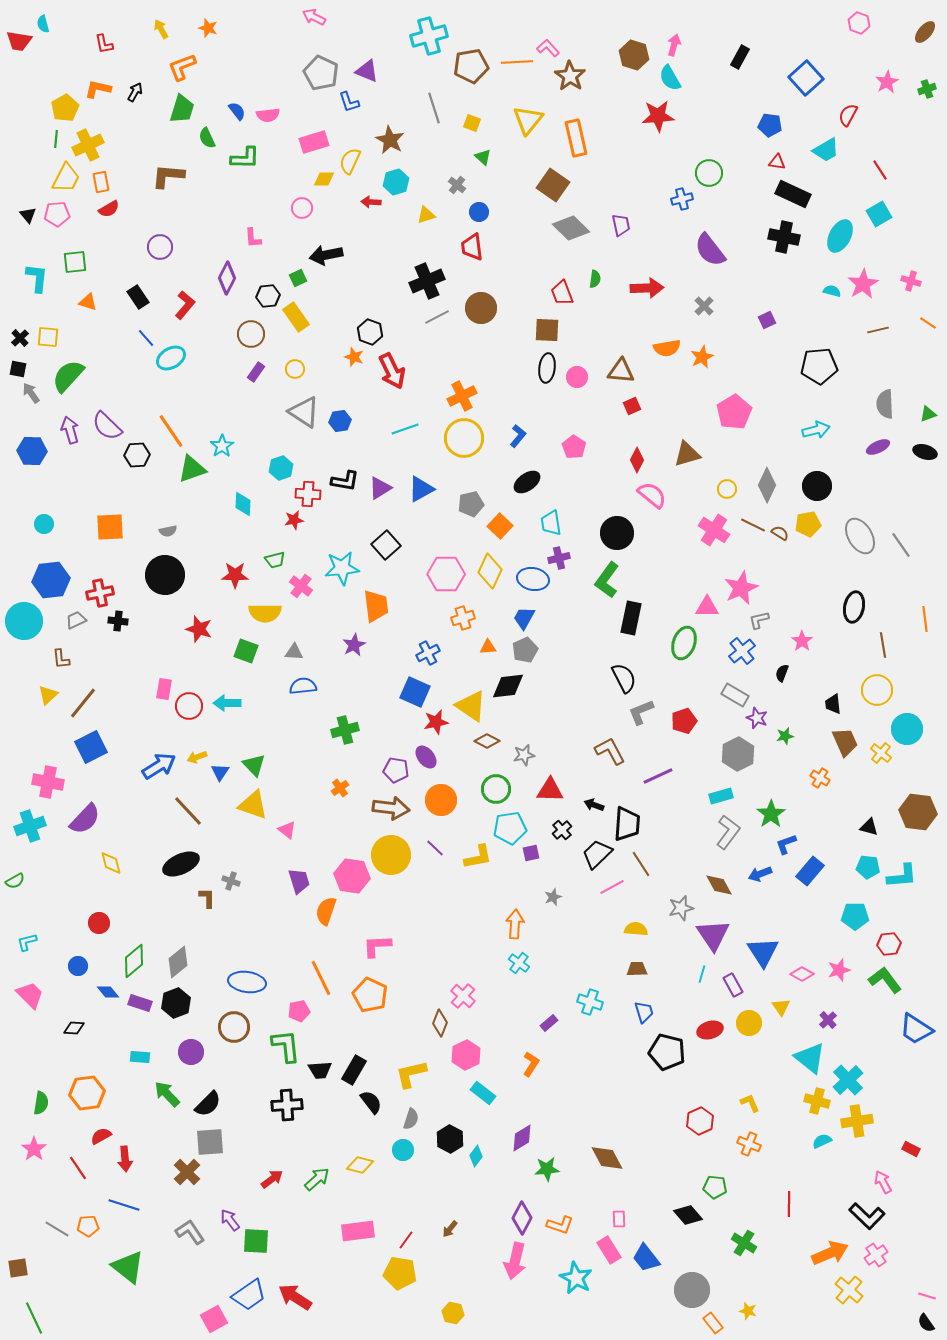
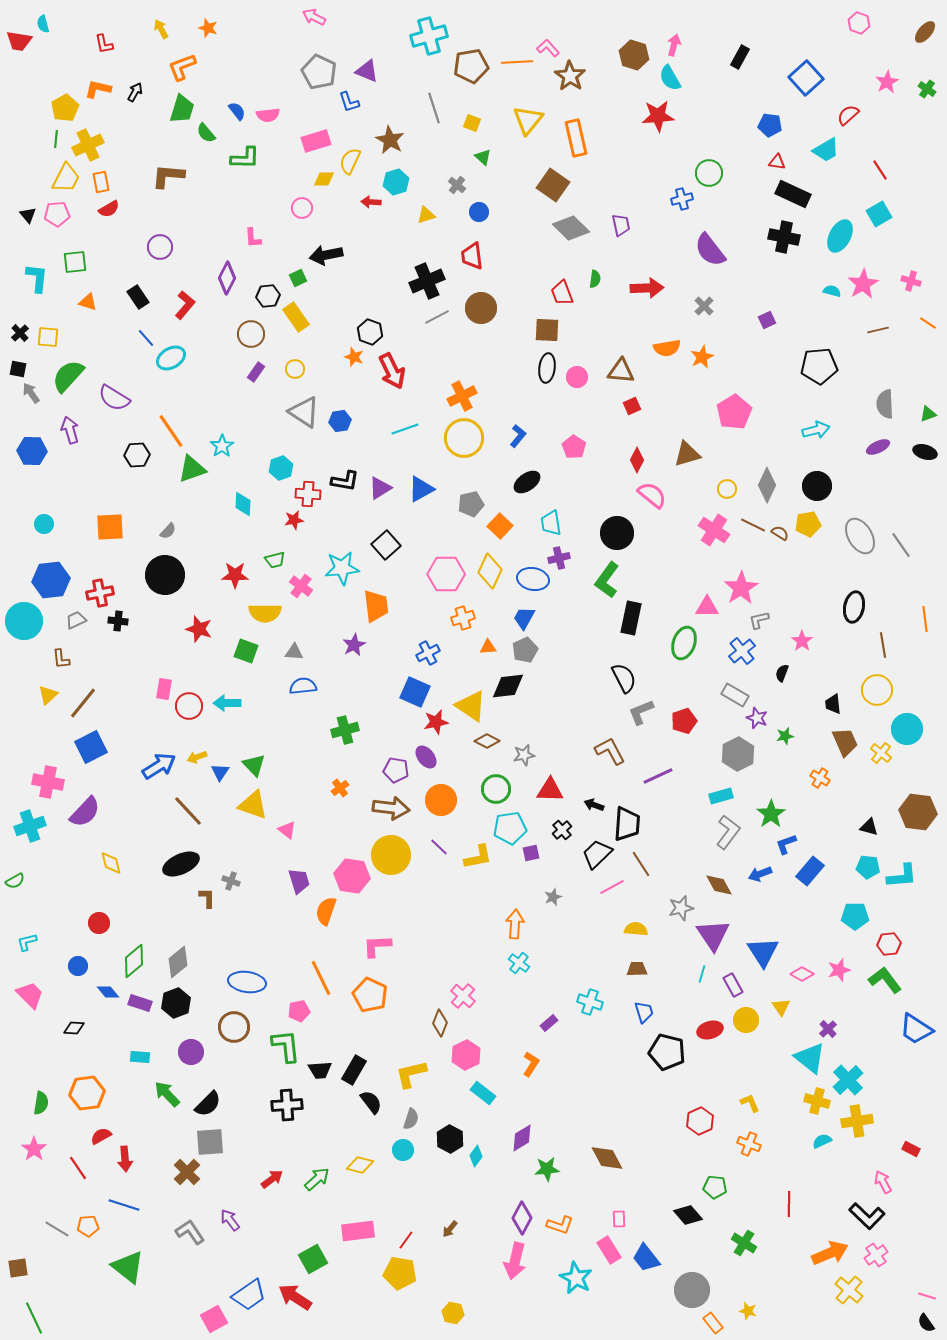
gray pentagon at (321, 73): moved 2 px left, 1 px up
green cross at (927, 89): rotated 36 degrees counterclockwise
red semicircle at (848, 115): rotated 20 degrees clockwise
green semicircle at (207, 138): moved 1 px left, 5 px up; rotated 15 degrees counterclockwise
pink rectangle at (314, 142): moved 2 px right, 1 px up
red trapezoid at (472, 247): moved 9 px down
black cross at (20, 338): moved 5 px up
purple semicircle at (107, 426): moved 7 px right, 28 px up; rotated 12 degrees counterclockwise
gray semicircle at (168, 531): rotated 36 degrees counterclockwise
pink star at (741, 588): rotated 8 degrees counterclockwise
purple semicircle at (85, 819): moved 7 px up
purple line at (435, 848): moved 4 px right, 1 px up
purple cross at (828, 1020): moved 9 px down
yellow circle at (749, 1023): moved 3 px left, 3 px up
green square at (256, 1241): moved 57 px right, 18 px down; rotated 32 degrees counterclockwise
